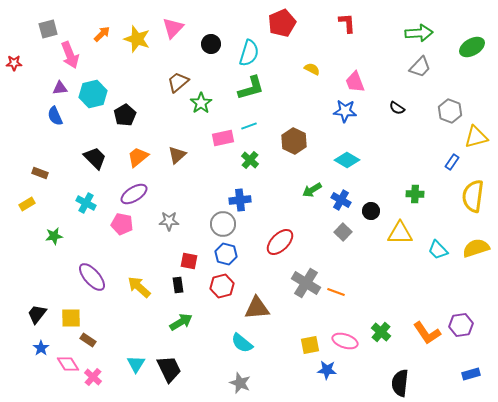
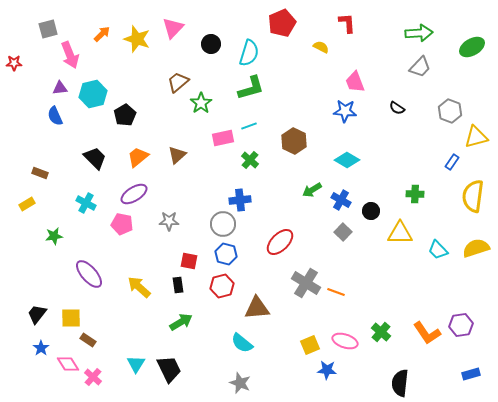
yellow semicircle at (312, 69): moved 9 px right, 22 px up
purple ellipse at (92, 277): moved 3 px left, 3 px up
yellow square at (310, 345): rotated 12 degrees counterclockwise
